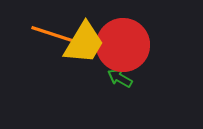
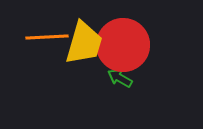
orange line: moved 5 px left, 3 px down; rotated 21 degrees counterclockwise
yellow trapezoid: rotated 15 degrees counterclockwise
